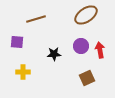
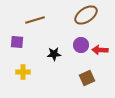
brown line: moved 1 px left, 1 px down
purple circle: moved 1 px up
red arrow: rotated 77 degrees counterclockwise
